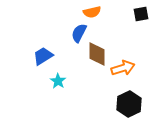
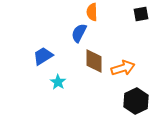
orange semicircle: rotated 102 degrees clockwise
brown diamond: moved 3 px left, 7 px down
cyan star: moved 1 px down
black hexagon: moved 7 px right, 3 px up
